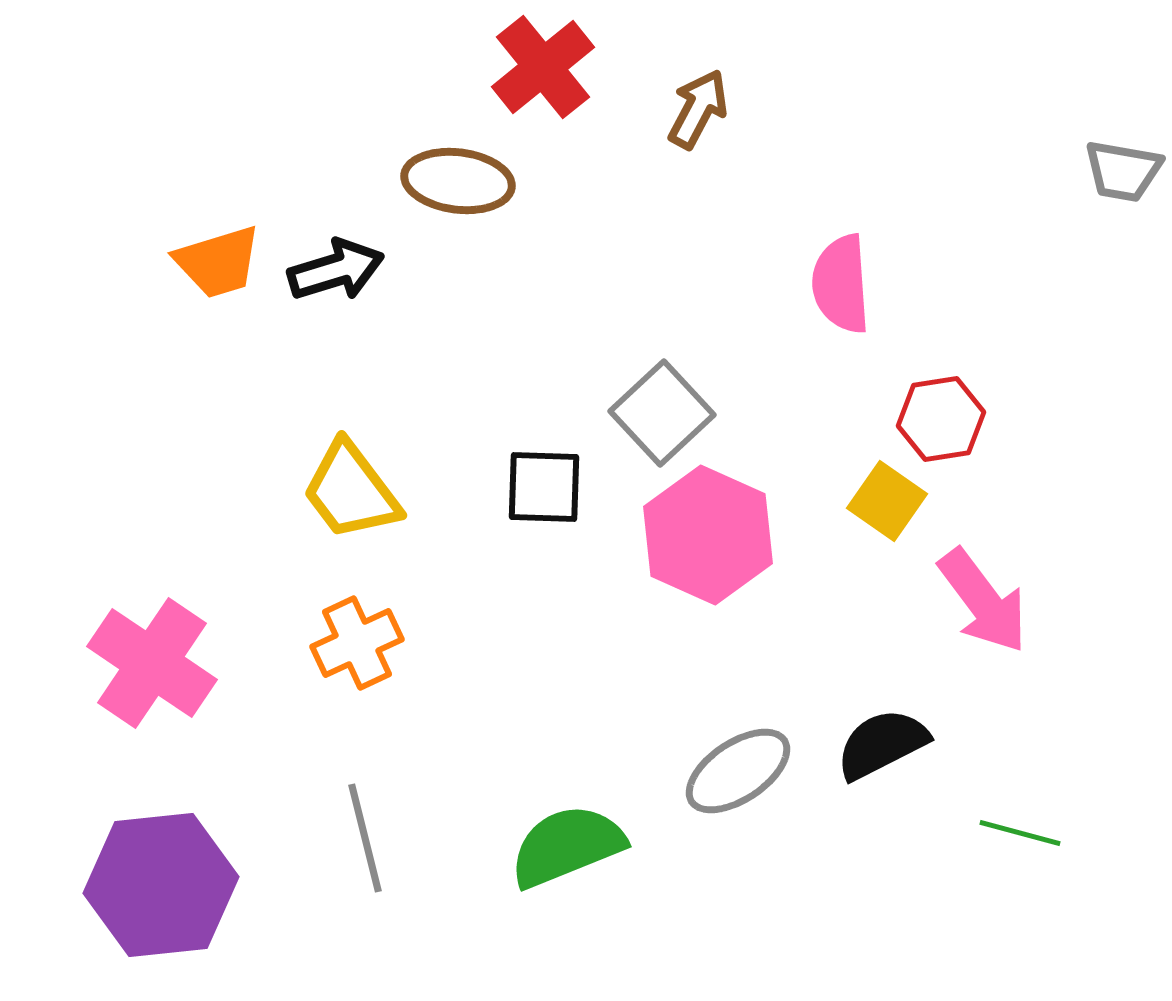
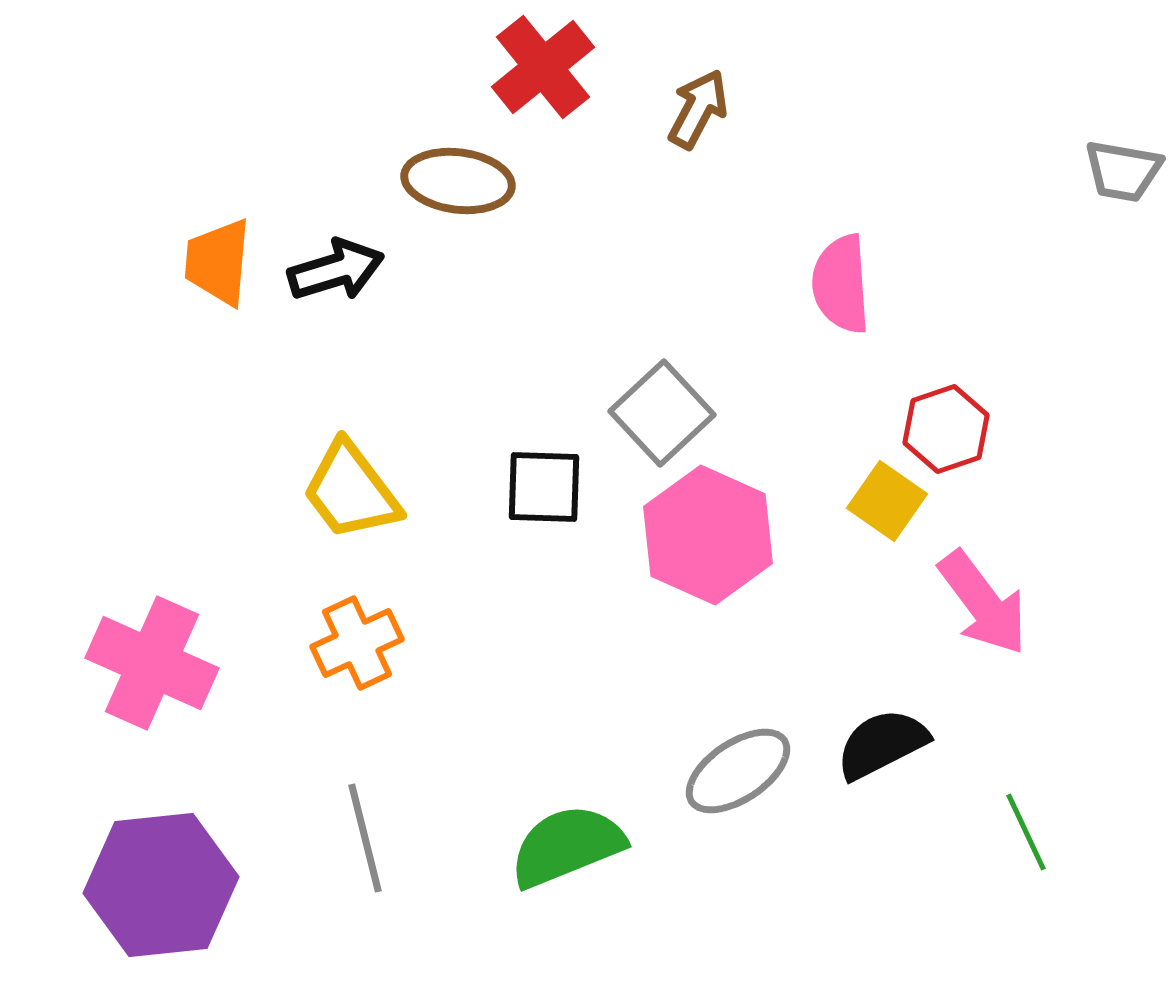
orange trapezoid: rotated 112 degrees clockwise
red hexagon: moved 5 px right, 10 px down; rotated 10 degrees counterclockwise
pink arrow: moved 2 px down
pink cross: rotated 10 degrees counterclockwise
green line: moved 6 px right, 1 px up; rotated 50 degrees clockwise
